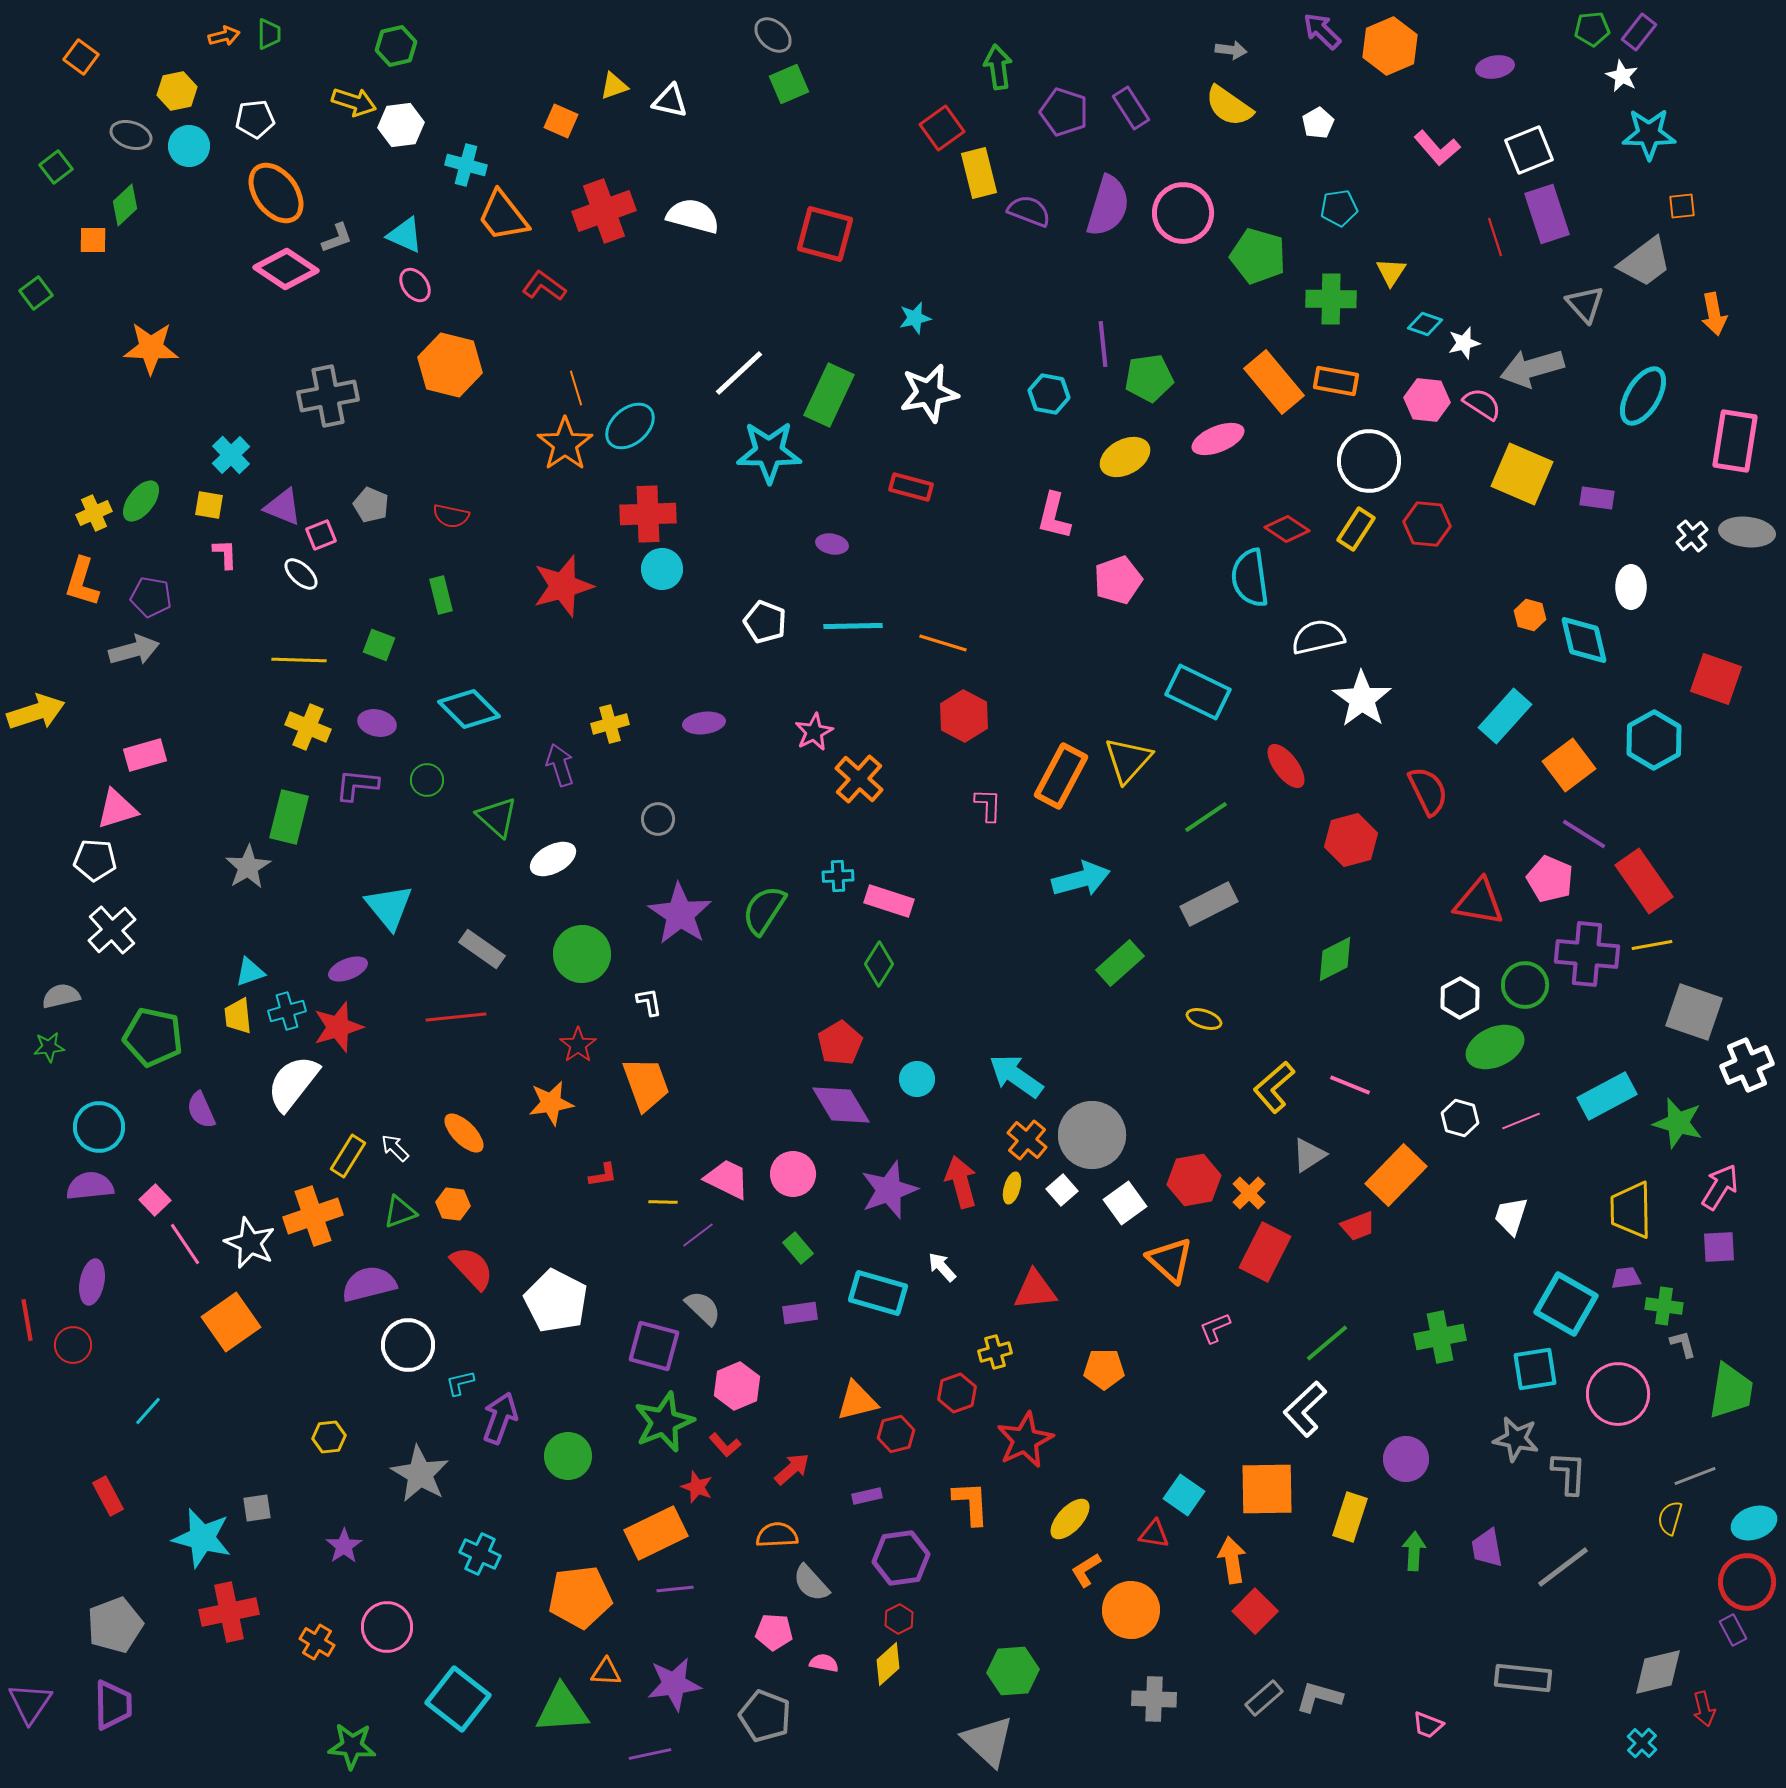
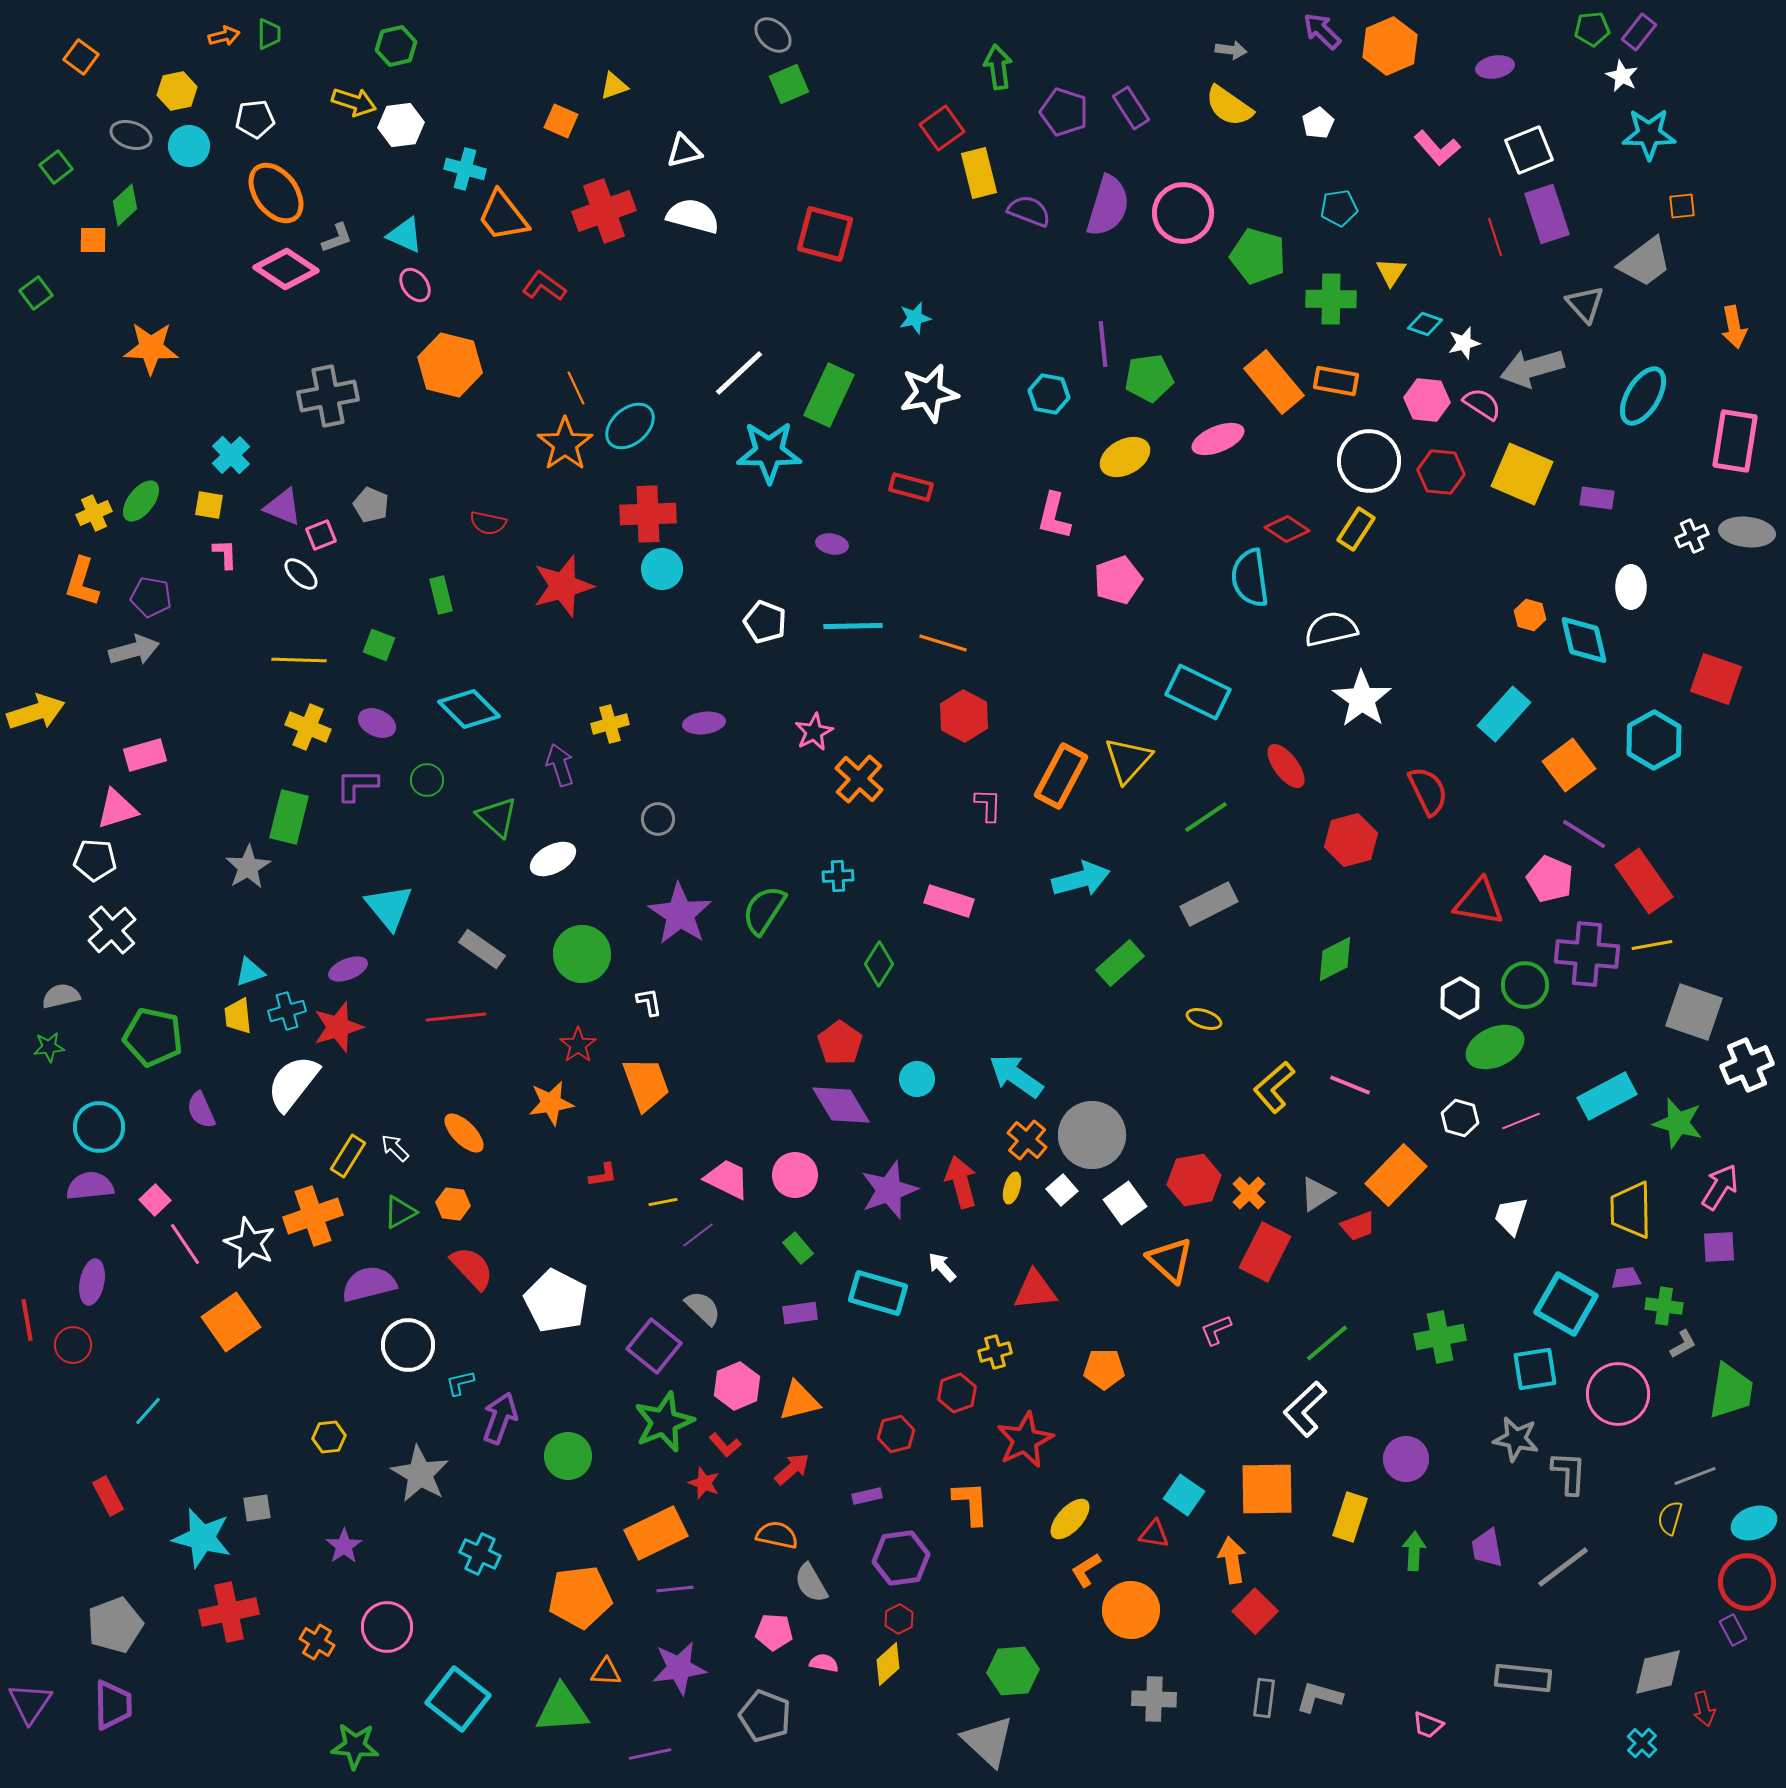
white triangle at (670, 101): moved 14 px right, 50 px down; rotated 27 degrees counterclockwise
cyan cross at (466, 165): moved 1 px left, 4 px down
orange arrow at (1714, 314): moved 20 px right, 13 px down
orange line at (576, 388): rotated 8 degrees counterclockwise
red semicircle at (451, 516): moved 37 px right, 7 px down
red hexagon at (1427, 524): moved 14 px right, 52 px up
white cross at (1692, 536): rotated 16 degrees clockwise
white semicircle at (1318, 637): moved 13 px right, 8 px up
cyan rectangle at (1505, 716): moved 1 px left, 2 px up
purple ellipse at (377, 723): rotated 12 degrees clockwise
purple L-shape at (357, 785): rotated 6 degrees counterclockwise
pink rectangle at (889, 901): moved 60 px right
red pentagon at (840, 1043): rotated 6 degrees counterclockwise
gray triangle at (1309, 1155): moved 8 px right, 39 px down
pink circle at (793, 1174): moved 2 px right, 1 px down
yellow line at (663, 1202): rotated 12 degrees counterclockwise
green triangle at (400, 1212): rotated 9 degrees counterclockwise
pink L-shape at (1215, 1328): moved 1 px right, 2 px down
gray L-shape at (1683, 1344): rotated 76 degrees clockwise
purple square at (654, 1346): rotated 24 degrees clockwise
orange triangle at (857, 1401): moved 58 px left
red star at (697, 1487): moved 7 px right, 4 px up
orange semicircle at (777, 1535): rotated 15 degrees clockwise
gray semicircle at (811, 1583): rotated 12 degrees clockwise
purple star at (674, 1684): moved 5 px right, 16 px up
gray rectangle at (1264, 1698): rotated 42 degrees counterclockwise
green star at (352, 1746): moved 3 px right
